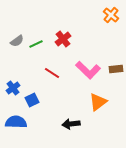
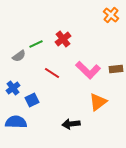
gray semicircle: moved 2 px right, 15 px down
